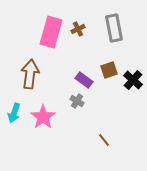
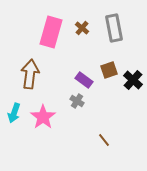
brown cross: moved 4 px right, 1 px up; rotated 24 degrees counterclockwise
